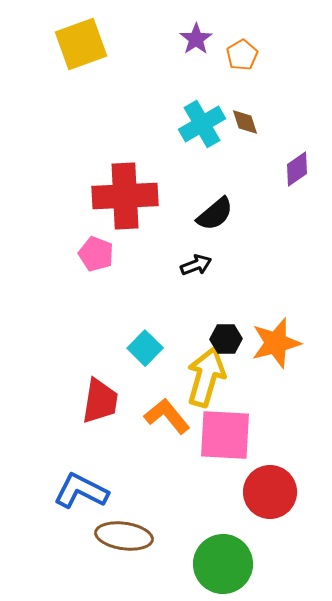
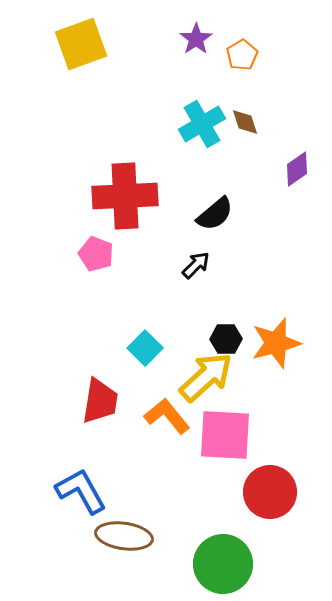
black arrow: rotated 24 degrees counterclockwise
yellow arrow: rotated 32 degrees clockwise
blue L-shape: rotated 34 degrees clockwise
